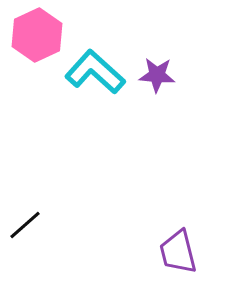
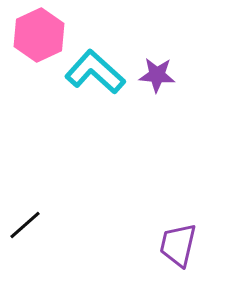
pink hexagon: moved 2 px right
purple trapezoid: moved 7 px up; rotated 27 degrees clockwise
